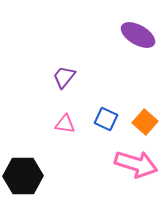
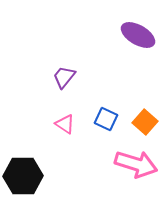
pink triangle: rotated 25 degrees clockwise
